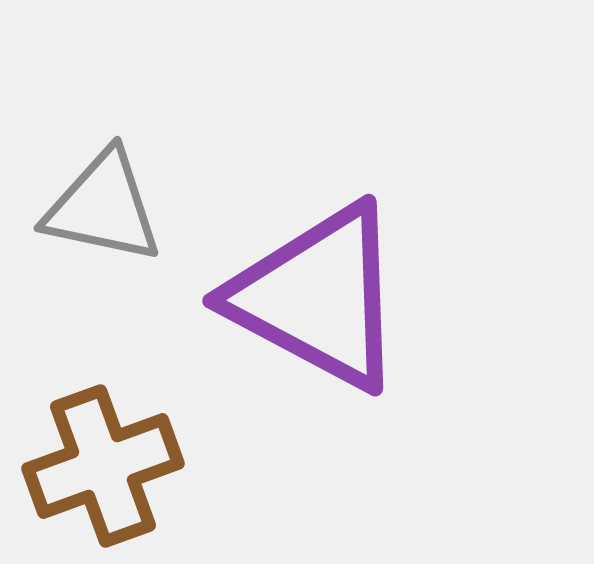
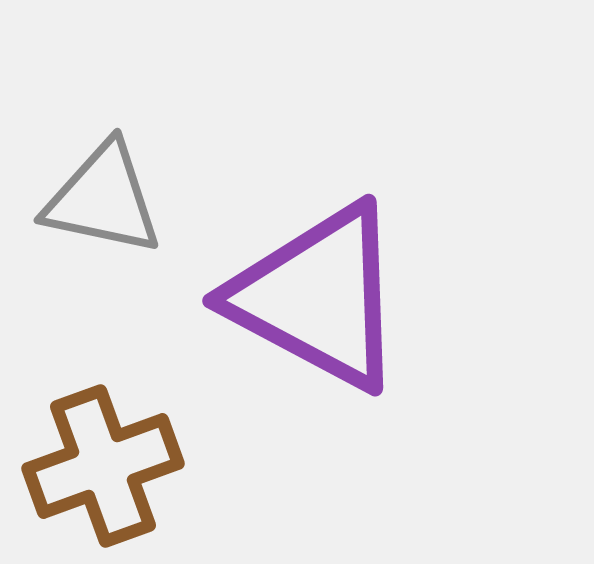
gray triangle: moved 8 px up
